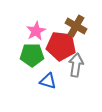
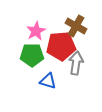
red pentagon: rotated 12 degrees counterclockwise
gray arrow: moved 2 px up
